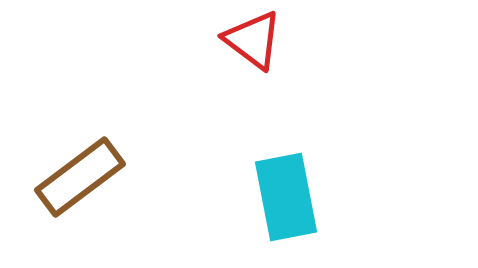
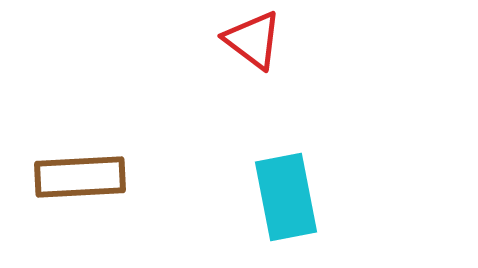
brown rectangle: rotated 34 degrees clockwise
